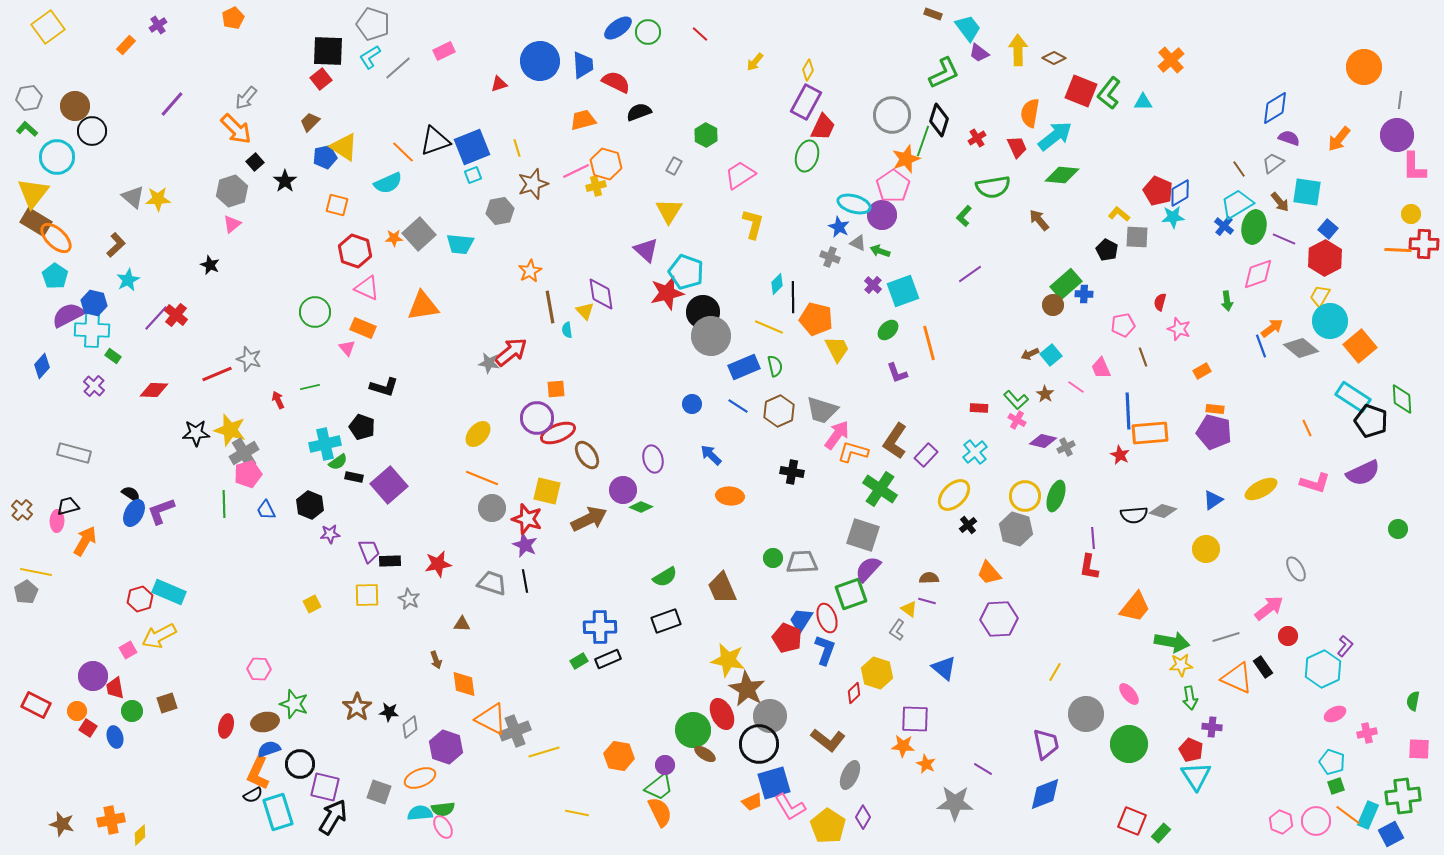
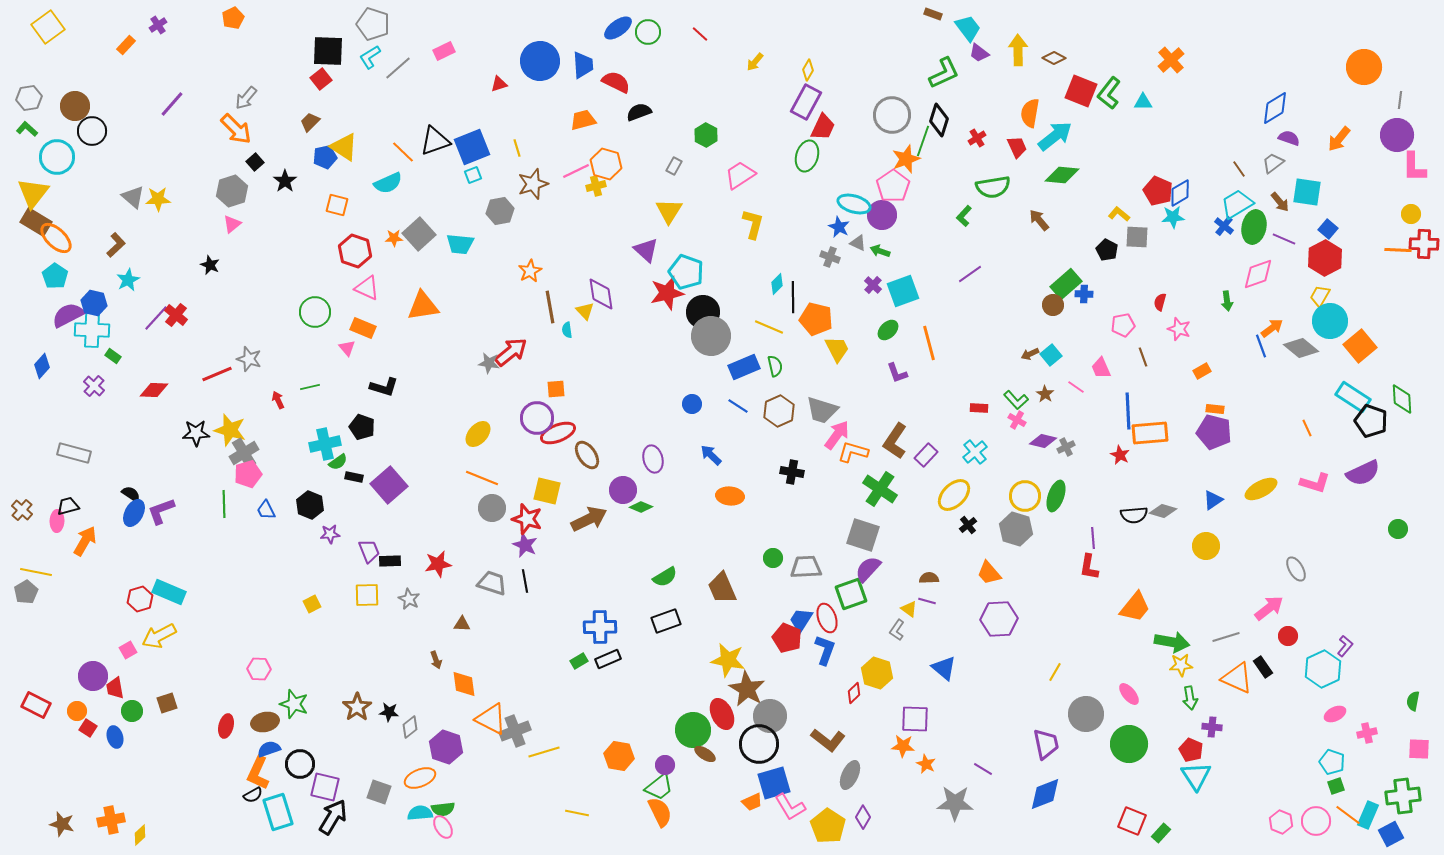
yellow circle at (1206, 549): moved 3 px up
gray trapezoid at (802, 562): moved 4 px right, 5 px down
